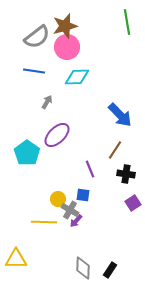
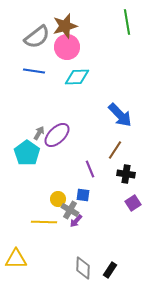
gray arrow: moved 8 px left, 31 px down
